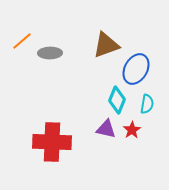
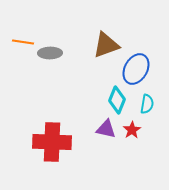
orange line: moved 1 px right, 1 px down; rotated 50 degrees clockwise
